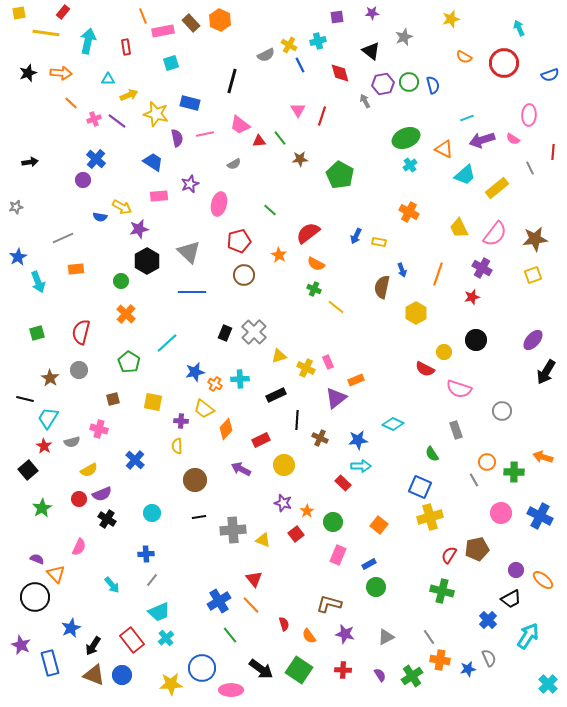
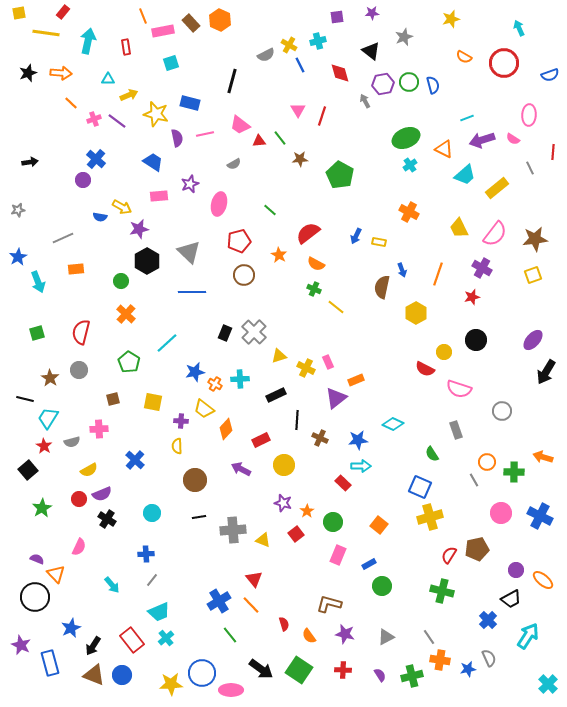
gray star at (16, 207): moved 2 px right, 3 px down
pink cross at (99, 429): rotated 18 degrees counterclockwise
green circle at (376, 587): moved 6 px right, 1 px up
blue circle at (202, 668): moved 5 px down
green cross at (412, 676): rotated 20 degrees clockwise
